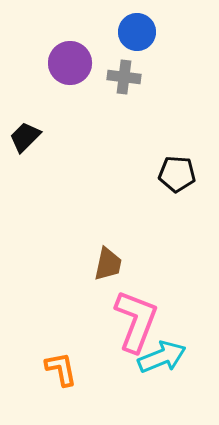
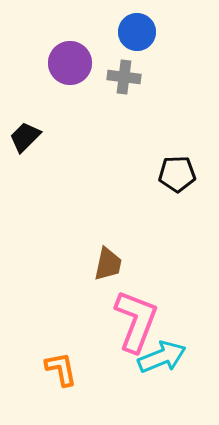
black pentagon: rotated 6 degrees counterclockwise
